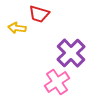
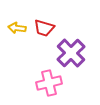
red trapezoid: moved 5 px right, 14 px down
pink cross: moved 8 px left, 1 px down; rotated 20 degrees clockwise
